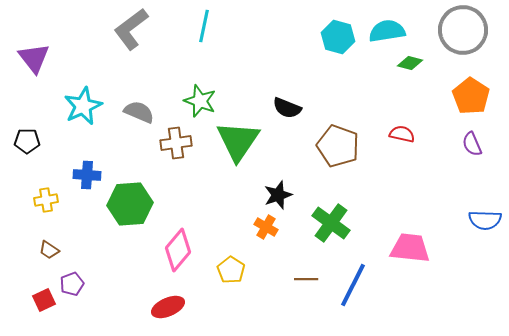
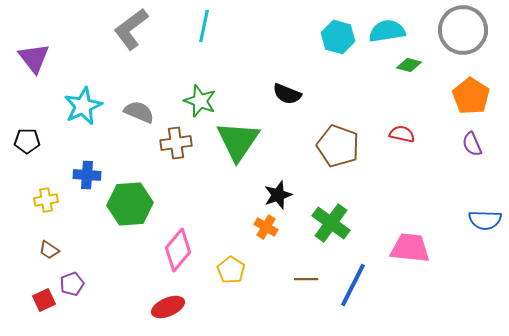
green diamond: moved 1 px left, 2 px down
black semicircle: moved 14 px up
